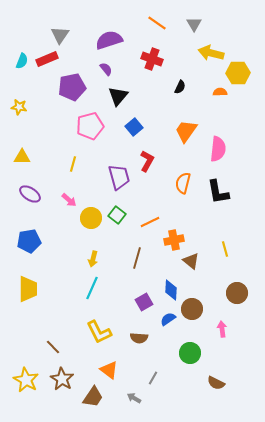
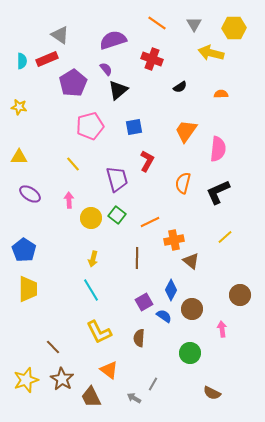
gray triangle at (60, 35): rotated 30 degrees counterclockwise
purple semicircle at (109, 40): moved 4 px right
cyan semicircle at (22, 61): rotated 21 degrees counterclockwise
yellow hexagon at (238, 73): moved 4 px left, 45 px up
purple pentagon at (72, 87): moved 1 px right, 4 px up; rotated 20 degrees counterclockwise
black semicircle at (180, 87): rotated 32 degrees clockwise
orange semicircle at (220, 92): moved 1 px right, 2 px down
black triangle at (118, 96): moved 6 px up; rotated 10 degrees clockwise
blue square at (134, 127): rotated 30 degrees clockwise
yellow triangle at (22, 157): moved 3 px left
yellow line at (73, 164): rotated 56 degrees counterclockwise
purple trapezoid at (119, 177): moved 2 px left, 2 px down
black L-shape at (218, 192): rotated 76 degrees clockwise
pink arrow at (69, 200): rotated 133 degrees counterclockwise
blue pentagon at (29, 241): moved 5 px left, 9 px down; rotated 30 degrees counterclockwise
yellow line at (225, 249): moved 12 px up; rotated 63 degrees clockwise
brown line at (137, 258): rotated 15 degrees counterclockwise
cyan line at (92, 288): moved 1 px left, 2 px down; rotated 55 degrees counterclockwise
blue diamond at (171, 290): rotated 25 degrees clockwise
brown circle at (237, 293): moved 3 px right, 2 px down
blue semicircle at (168, 319): moved 4 px left, 3 px up; rotated 70 degrees clockwise
brown semicircle at (139, 338): rotated 90 degrees clockwise
gray line at (153, 378): moved 6 px down
yellow star at (26, 380): rotated 25 degrees clockwise
brown semicircle at (216, 383): moved 4 px left, 10 px down
brown trapezoid at (93, 397): moved 2 px left; rotated 120 degrees clockwise
